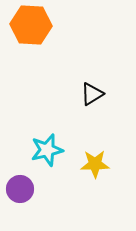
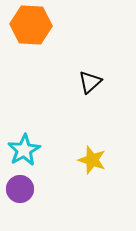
black triangle: moved 2 px left, 12 px up; rotated 10 degrees counterclockwise
cyan star: moved 23 px left; rotated 16 degrees counterclockwise
yellow star: moved 3 px left, 4 px up; rotated 20 degrees clockwise
